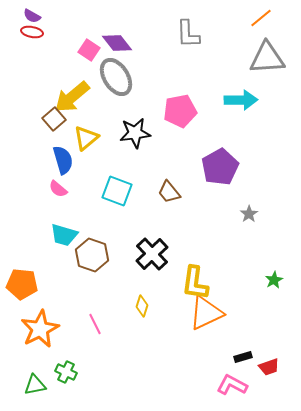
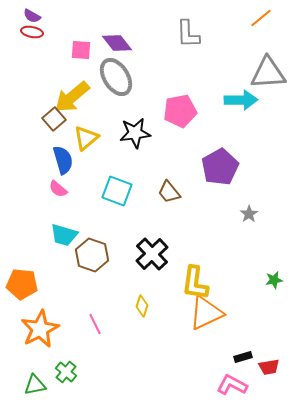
pink square: moved 8 px left; rotated 30 degrees counterclockwise
gray triangle: moved 1 px right, 15 px down
green star: rotated 18 degrees clockwise
red trapezoid: rotated 10 degrees clockwise
green cross: rotated 15 degrees clockwise
